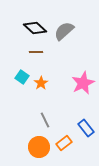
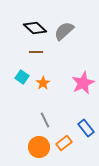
orange star: moved 2 px right
